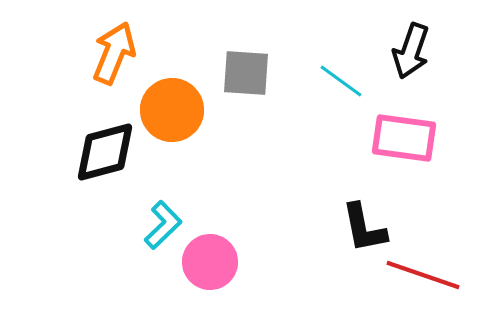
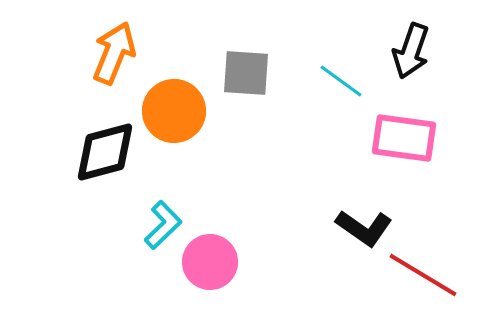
orange circle: moved 2 px right, 1 px down
black L-shape: rotated 44 degrees counterclockwise
red line: rotated 12 degrees clockwise
